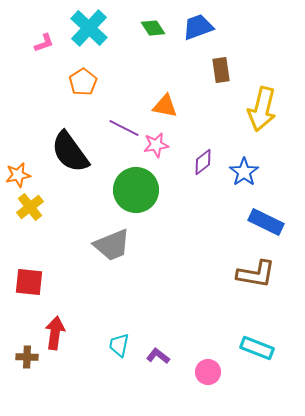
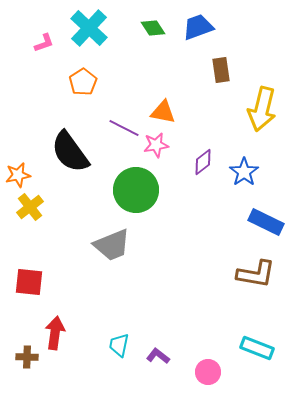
orange triangle: moved 2 px left, 6 px down
